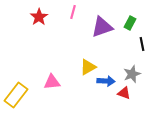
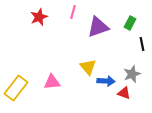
red star: rotated 12 degrees clockwise
purple triangle: moved 4 px left
yellow triangle: rotated 42 degrees counterclockwise
yellow rectangle: moved 7 px up
